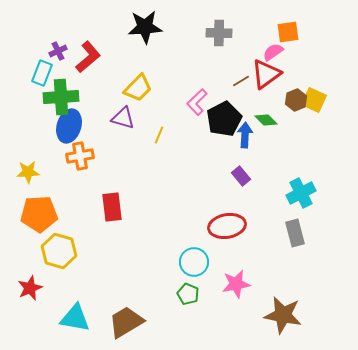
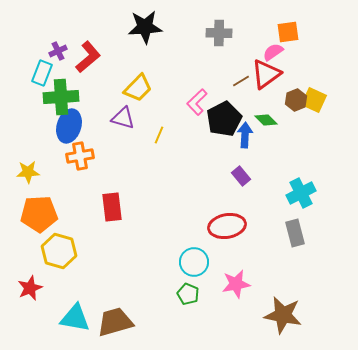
brown trapezoid: moved 11 px left; rotated 15 degrees clockwise
